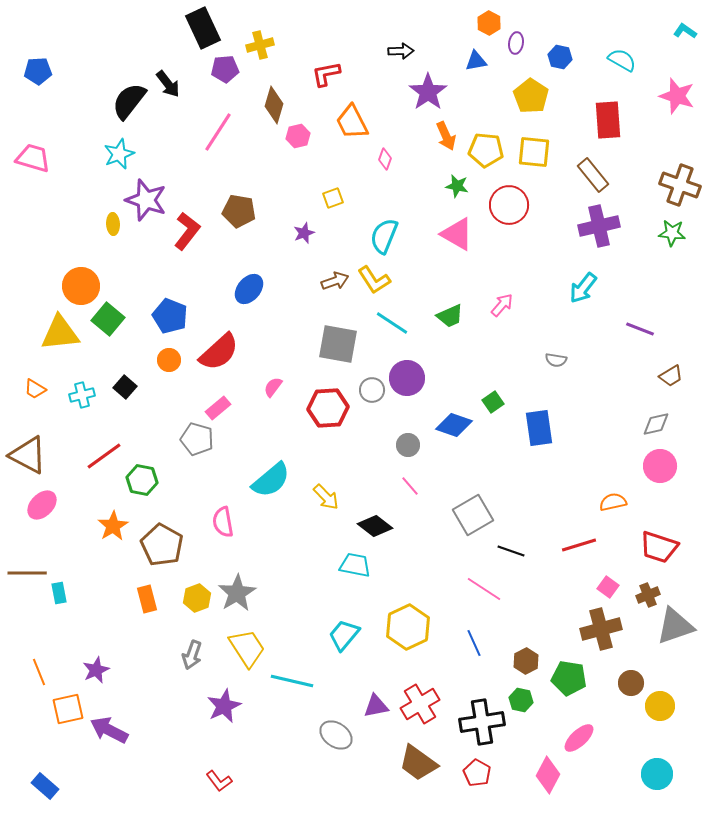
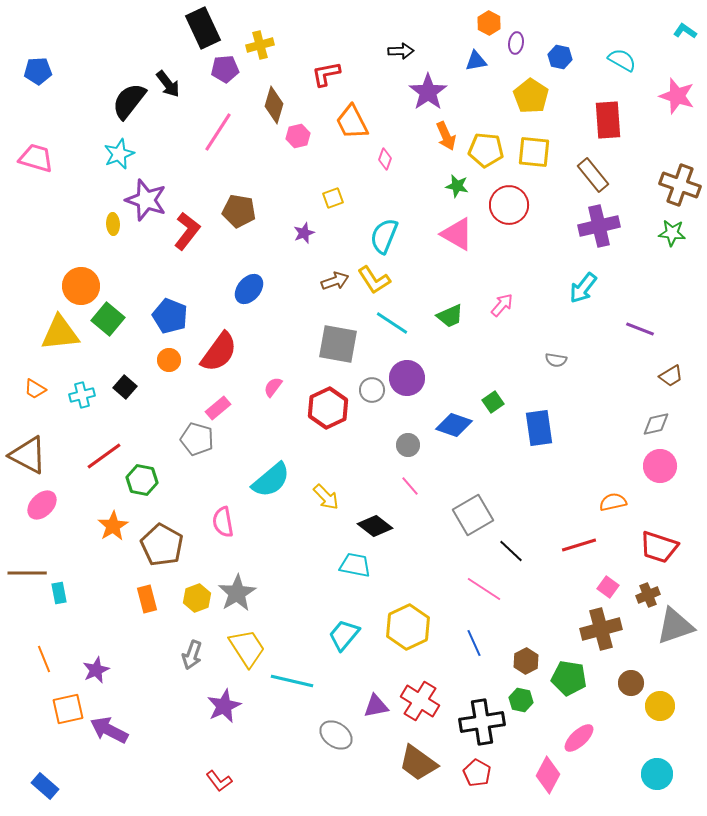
pink trapezoid at (33, 158): moved 3 px right
red semicircle at (219, 352): rotated 12 degrees counterclockwise
red hexagon at (328, 408): rotated 21 degrees counterclockwise
black line at (511, 551): rotated 24 degrees clockwise
orange line at (39, 672): moved 5 px right, 13 px up
red cross at (420, 704): moved 3 px up; rotated 27 degrees counterclockwise
